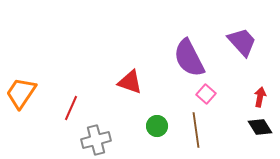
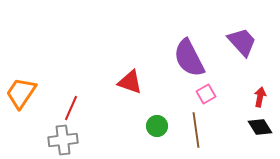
pink square: rotated 18 degrees clockwise
gray cross: moved 33 px left; rotated 8 degrees clockwise
